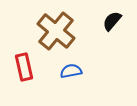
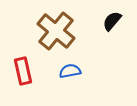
red rectangle: moved 1 px left, 4 px down
blue semicircle: moved 1 px left
